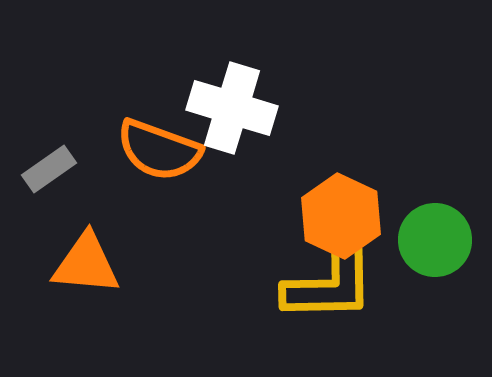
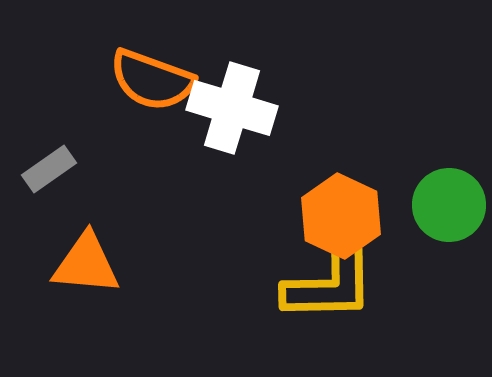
orange semicircle: moved 7 px left, 70 px up
green circle: moved 14 px right, 35 px up
